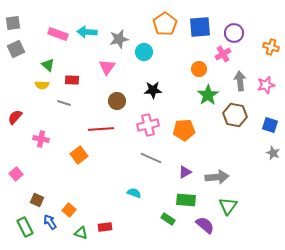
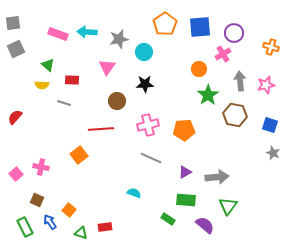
black star at (153, 90): moved 8 px left, 6 px up
pink cross at (41, 139): moved 28 px down
